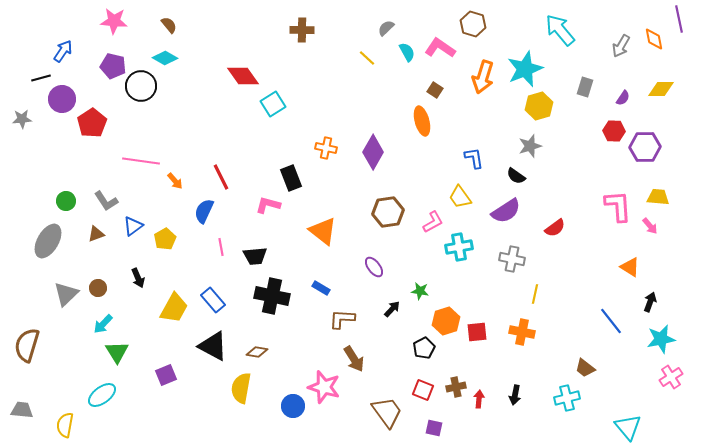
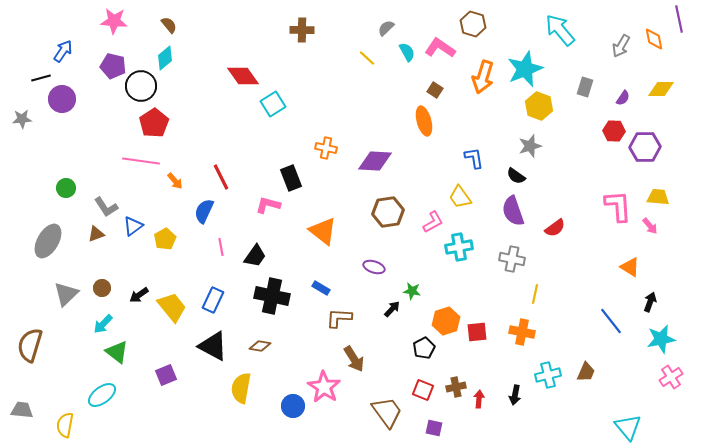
cyan diamond at (165, 58): rotated 70 degrees counterclockwise
yellow hexagon at (539, 106): rotated 24 degrees counterclockwise
orange ellipse at (422, 121): moved 2 px right
red pentagon at (92, 123): moved 62 px right
purple diamond at (373, 152): moved 2 px right, 9 px down; rotated 64 degrees clockwise
green circle at (66, 201): moved 13 px up
gray L-shape at (106, 201): moved 6 px down
purple semicircle at (506, 211): moved 7 px right; rotated 104 degrees clockwise
black trapezoid at (255, 256): rotated 50 degrees counterclockwise
purple ellipse at (374, 267): rotated 35 degrees counterclockwise
black arrow at (138, 278): moved 1 px right, 17 px down; rotated 78 degrees clockwise
brown circle at (98, 288): moved 4 px right
green star at (420, 291): moved 8 px left
blue rectangle at (213, 300): rotated 65 degrees clockwise
yellow trapezoid at (174, 308): moved 2 px left, 1 px up; rotated 68 degrees counterclockwise
brown L-shape at (342, 319): moved 3 px left, 1 px up
brown semicircle at (27, 345): moved 3 px right
green triangle at (117, 352): rotated 20 degrees counterclockwise
brown diamond at (257, 352): moved 3 px right, 6 px up
brown trapezoid at (585, 368): moved 1 px right, 4 px down; rotated 105 degrees counterclockwise
pink star at (324, 387): rotated 16 degrees clockwise
cyan cross at (567, 398): moved 19 px left, 23 px up
